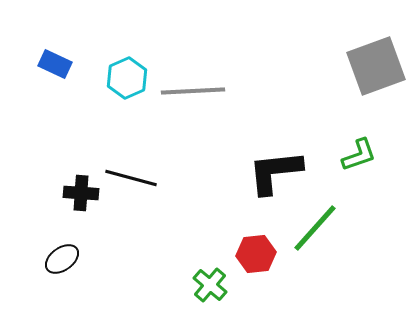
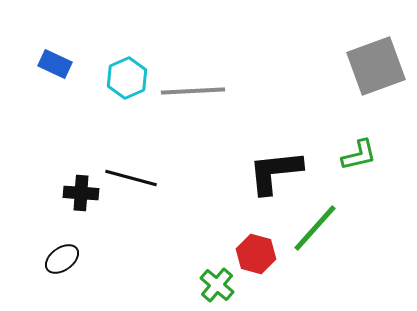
green L-shape: rotated 6 degrees clockwise
red hexagon: rotated 21 degrees clockwise
green cross: moved 7 px right
